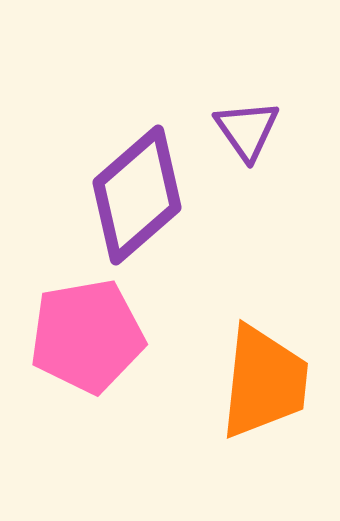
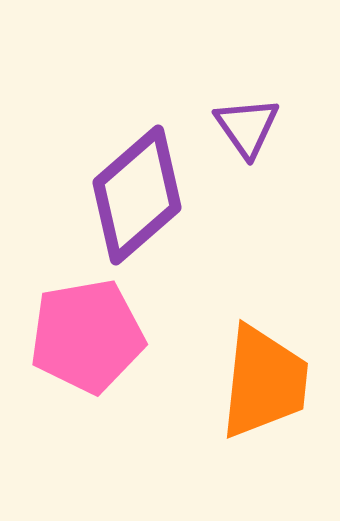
purple triangle: moved 3 px up
